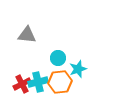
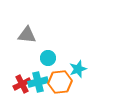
cyan circle: moved 10 px left
